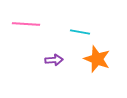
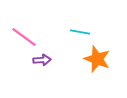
pink line: moved 2 px left, 13 px down; rotated 32 degrees clockwise
purple arrow: moved 12 px left
